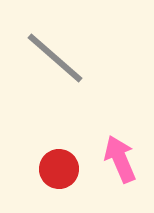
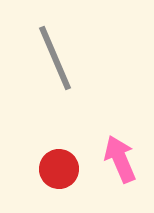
gray line: rotated 26 degrees clockwise
